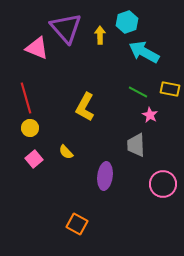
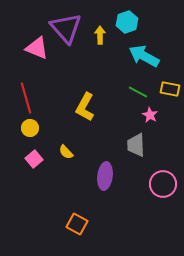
cyan arrow: moved 4 px down
